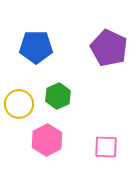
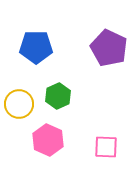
pink hexagon: moved 1 px right; rotated 8 degrees counterclockwise
